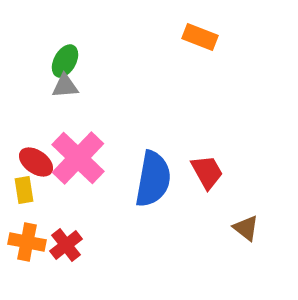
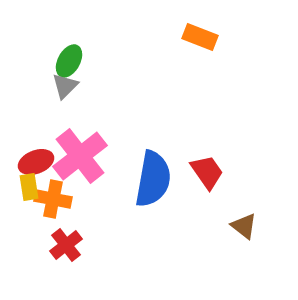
green ellipse: moved 4 px right
gray triangle: rotated 40 degrees counterclockwise
pink cross: moved 2 px right, 2 px up; rotated 8 degrees clockwise
red ellipse: rotated 56 degrees counterclockwise
red trapezoid: rotated 6 degrees counterclockwise
yellow rectangle: moved 5 px right, 3 px up
brown triangle: moved 2 px left, 2 px up
orange cross: moved 26 px right, 43 px up
